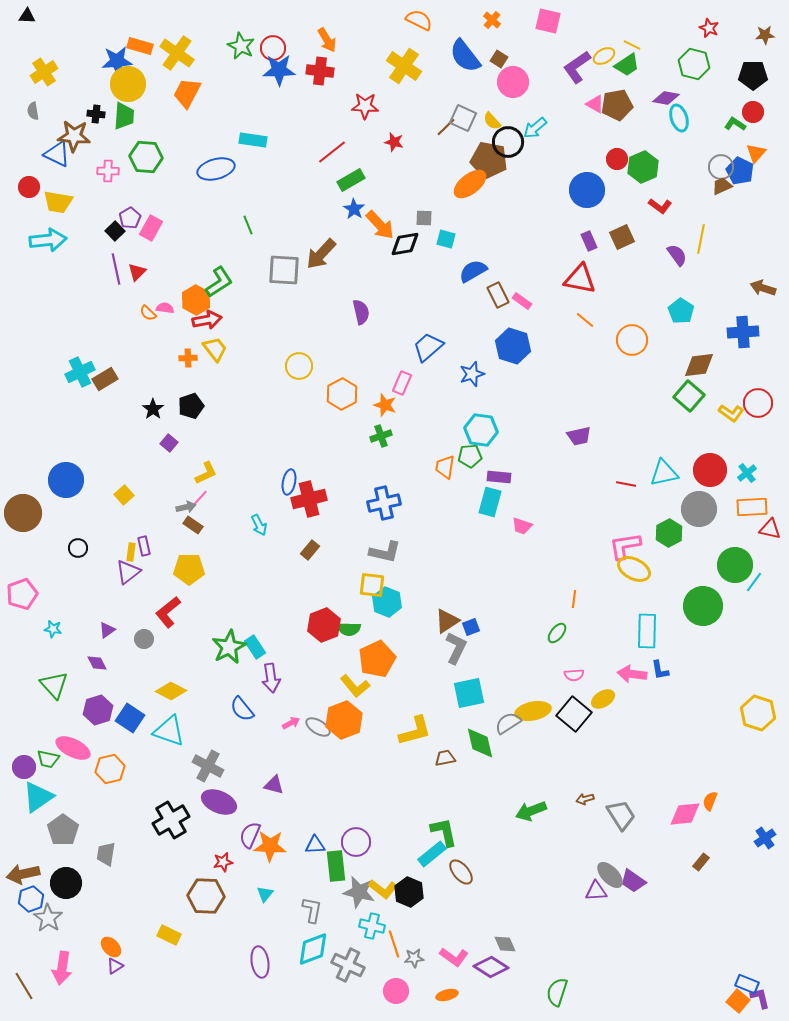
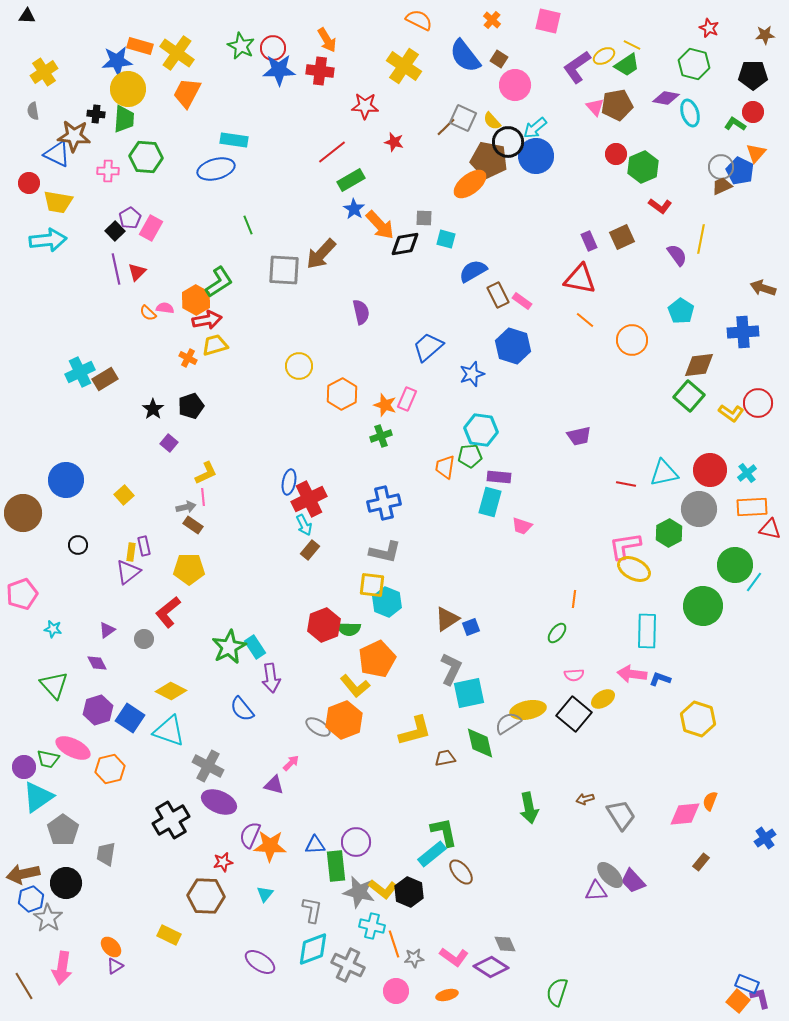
pink circle at (513, 82): moved 2 px right, 3 px down
yellow circle at (128, 84): moved 5 px down
pink triangle at (595, 104): moved 3 px down; rotated 18 degrees clockwise
green trapezoid at (124, 116): moved 3 px down
cyan ellipse at (679, 118): moved 11 px right, 5 px up
cyan rectangle at (253, 140): moved 19 px left
red circle at (617, 159): moved 1 px left, 5 px up
red circle at (29, 187): moved 4 px up
blue circle at (587, 190): moved 51 px left, 34 px up
yellow trapezoid at (215, 349): moved 4 px up; rotated 68 degrees counterclockwise
orange cross at (188, 358): rotated 30 degrees clockwise
pink rectangle at (402, 383): moved 5 px right, 16 px down
pink line at (200, 498): moved 3 px right, 1 px up; rotated 48 degrees counterclockwise
red cross at (309, 499): rotated 12 degrees counterclockwise
cyan arrow at (259, 525): moved 45 px right
black circle at (78, 548): moved 3 px up
brown triangle at (447, 621): moved 2 px up
gray L-shape at (456, 648): moved 5 px left, 21 px down
blue L-shape at (660, 670): moved 9 px down; rotated 120 degrees clockwise
yellow ellipse at (533, 711): moved 5 px left, 1 px up
yellow hexagon at (758, 713): moved 60 px left, 6 px down
pink arrow at (291, 723): moved 40 px down; rotated 18 degrees counterclockwise
green arrow at (531, 811): moved 2 px left, 3 px up; rotated 80 degrees counterclockwise
purple trapezoid at (633, 881): rotated 12 degrees clockwise
purple ellipse at (260, 962): rotated 48 degrees counterclockwise
